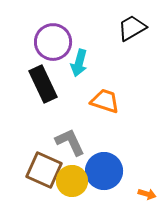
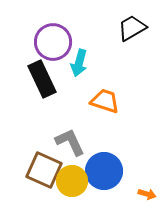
black rectangle: moved 1 px left, 5 px up
